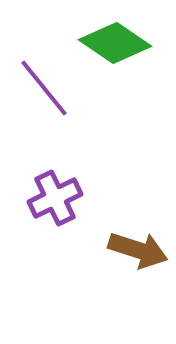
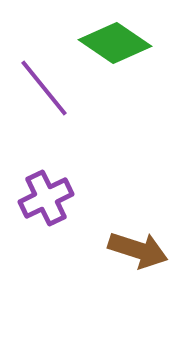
purple cross: moved 9 px left
